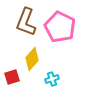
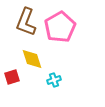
pink pentagon: rotated 16 degrees clockwise
yellow diamond: rotated 60 degrees counterclockwise
cyan cross: moved 2 px right, 1 px down
